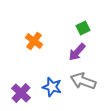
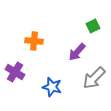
green square: moved 10 px right, 2 px up
orange cross: rotated 30 degrees counterclockwise
gray arrow: moved 11 px right, 3 px up; rotated 65 degrees counterclockwise
purple cross: moved 6 px left, 21 px up; rotated 12 degrees counterclockwise
